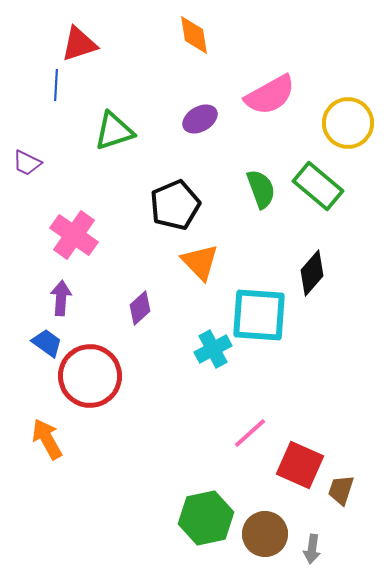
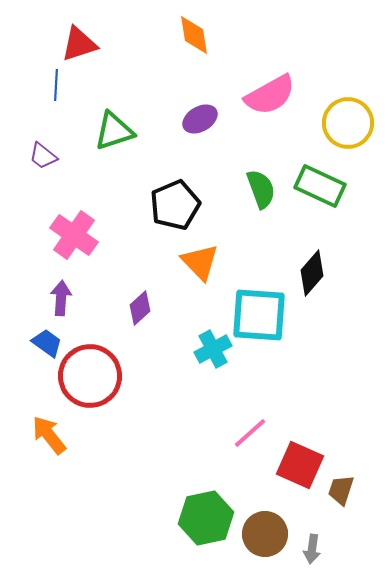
purple trapezoid: moved 16 px right, 7 px up; rotated 12 degrees clockwise
green rectangle: moved 2 px right; rotated 15 degrees counterclockwise
orange arrow: moved 2 px right, 4 px up; rotated 9 degrees counterclockwise
